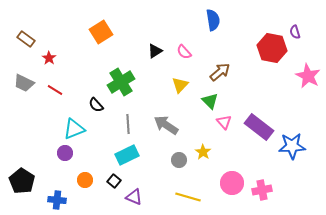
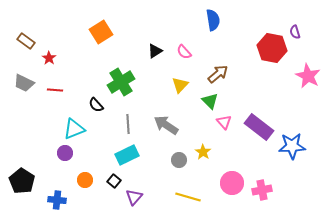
brown rectangle: moved 2 px down
brown arrow: moved 2 px left, 2 px down
red line: rotated 28 degrees counterclockwise
purple triangle: rotated 48 degrees clockwise
